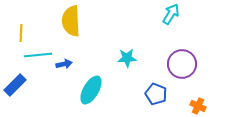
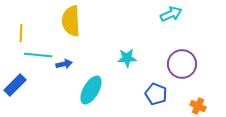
cyan arrow: rotated 35 degrees clockwise
cyan line: rotated 12 degrees clockwise
